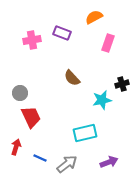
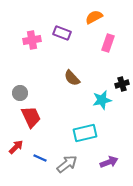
red arrow: rotated 28 degrees clockwise
